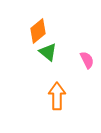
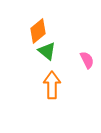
green triangle: moved 1 px left, 1 px up
orange arrow: moved 5 px left, 11 px up
